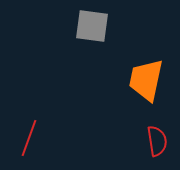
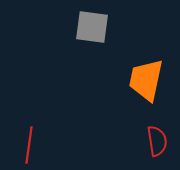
gray square: moved 1 px down
red line: moved 7 px down; rotated 12 degrees counterclockwise
